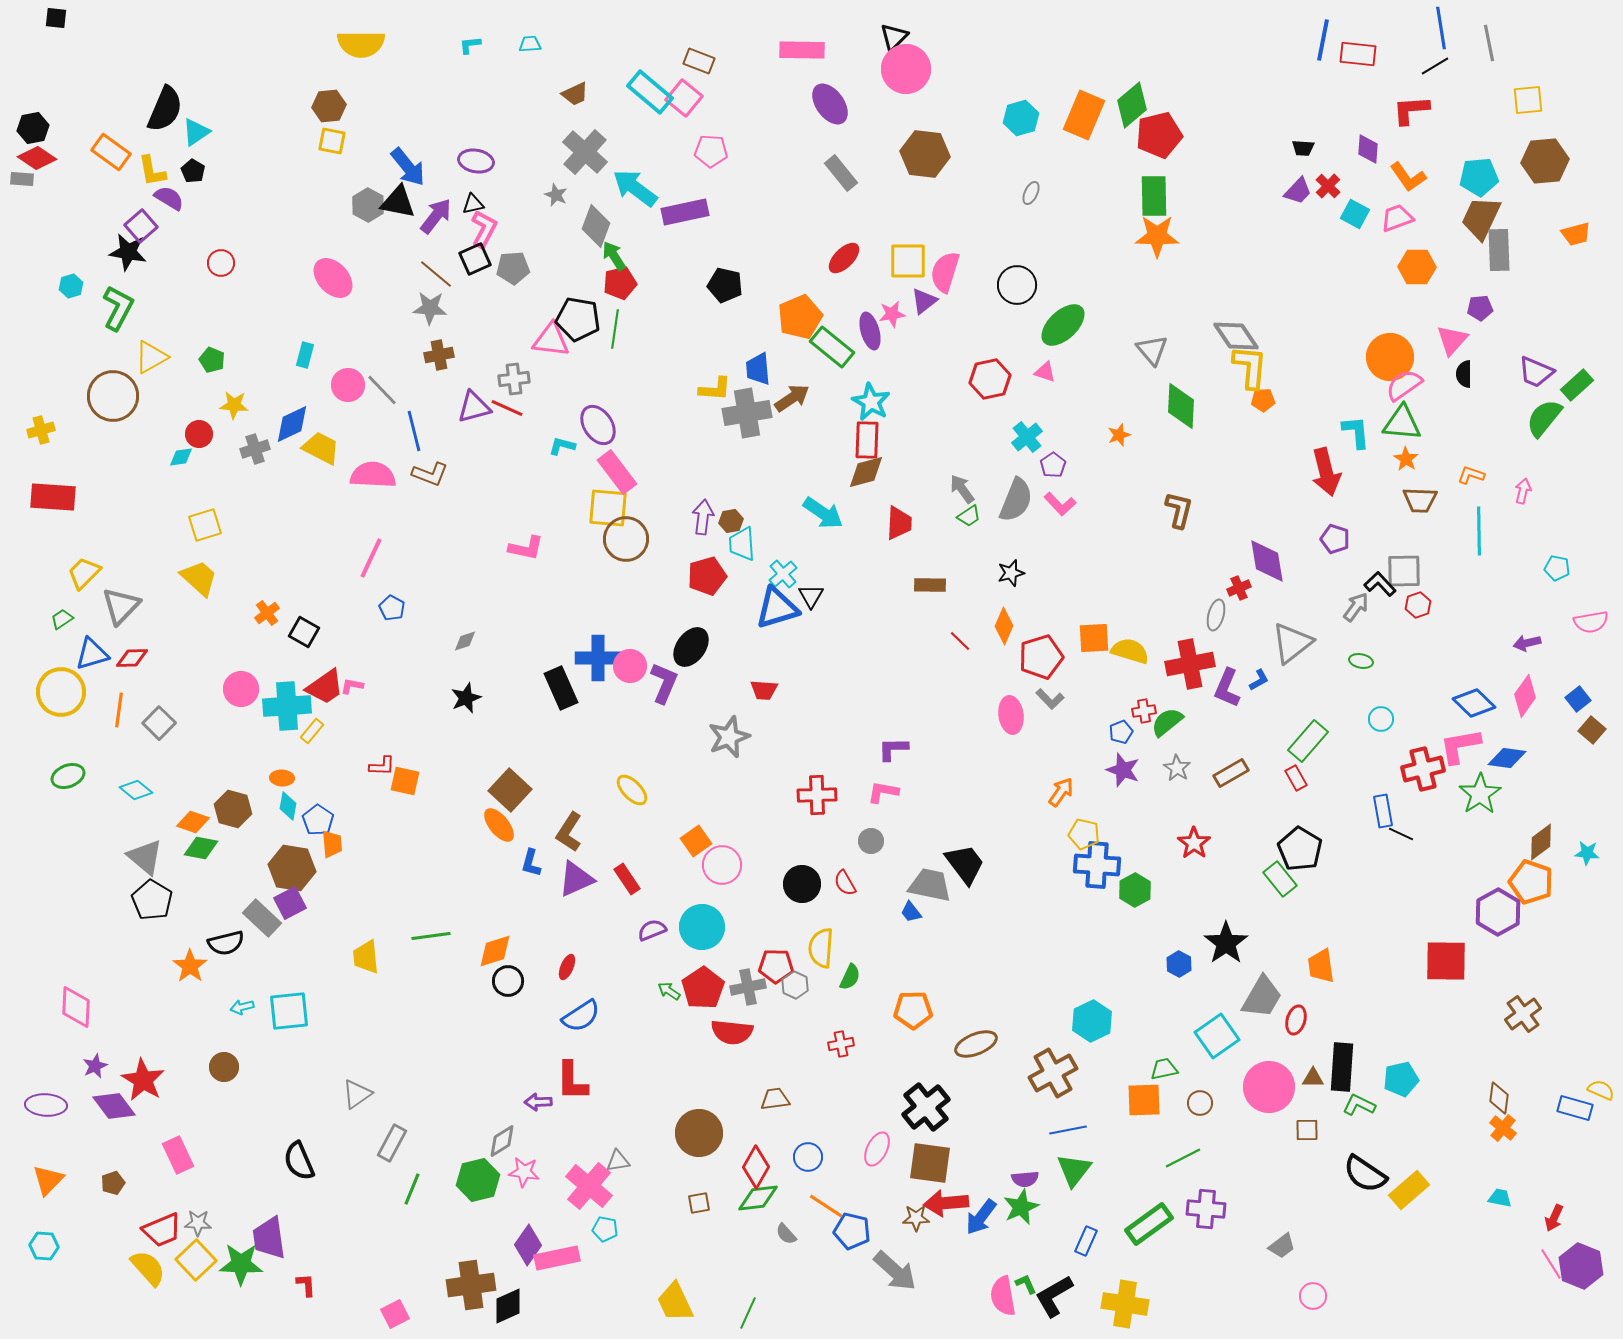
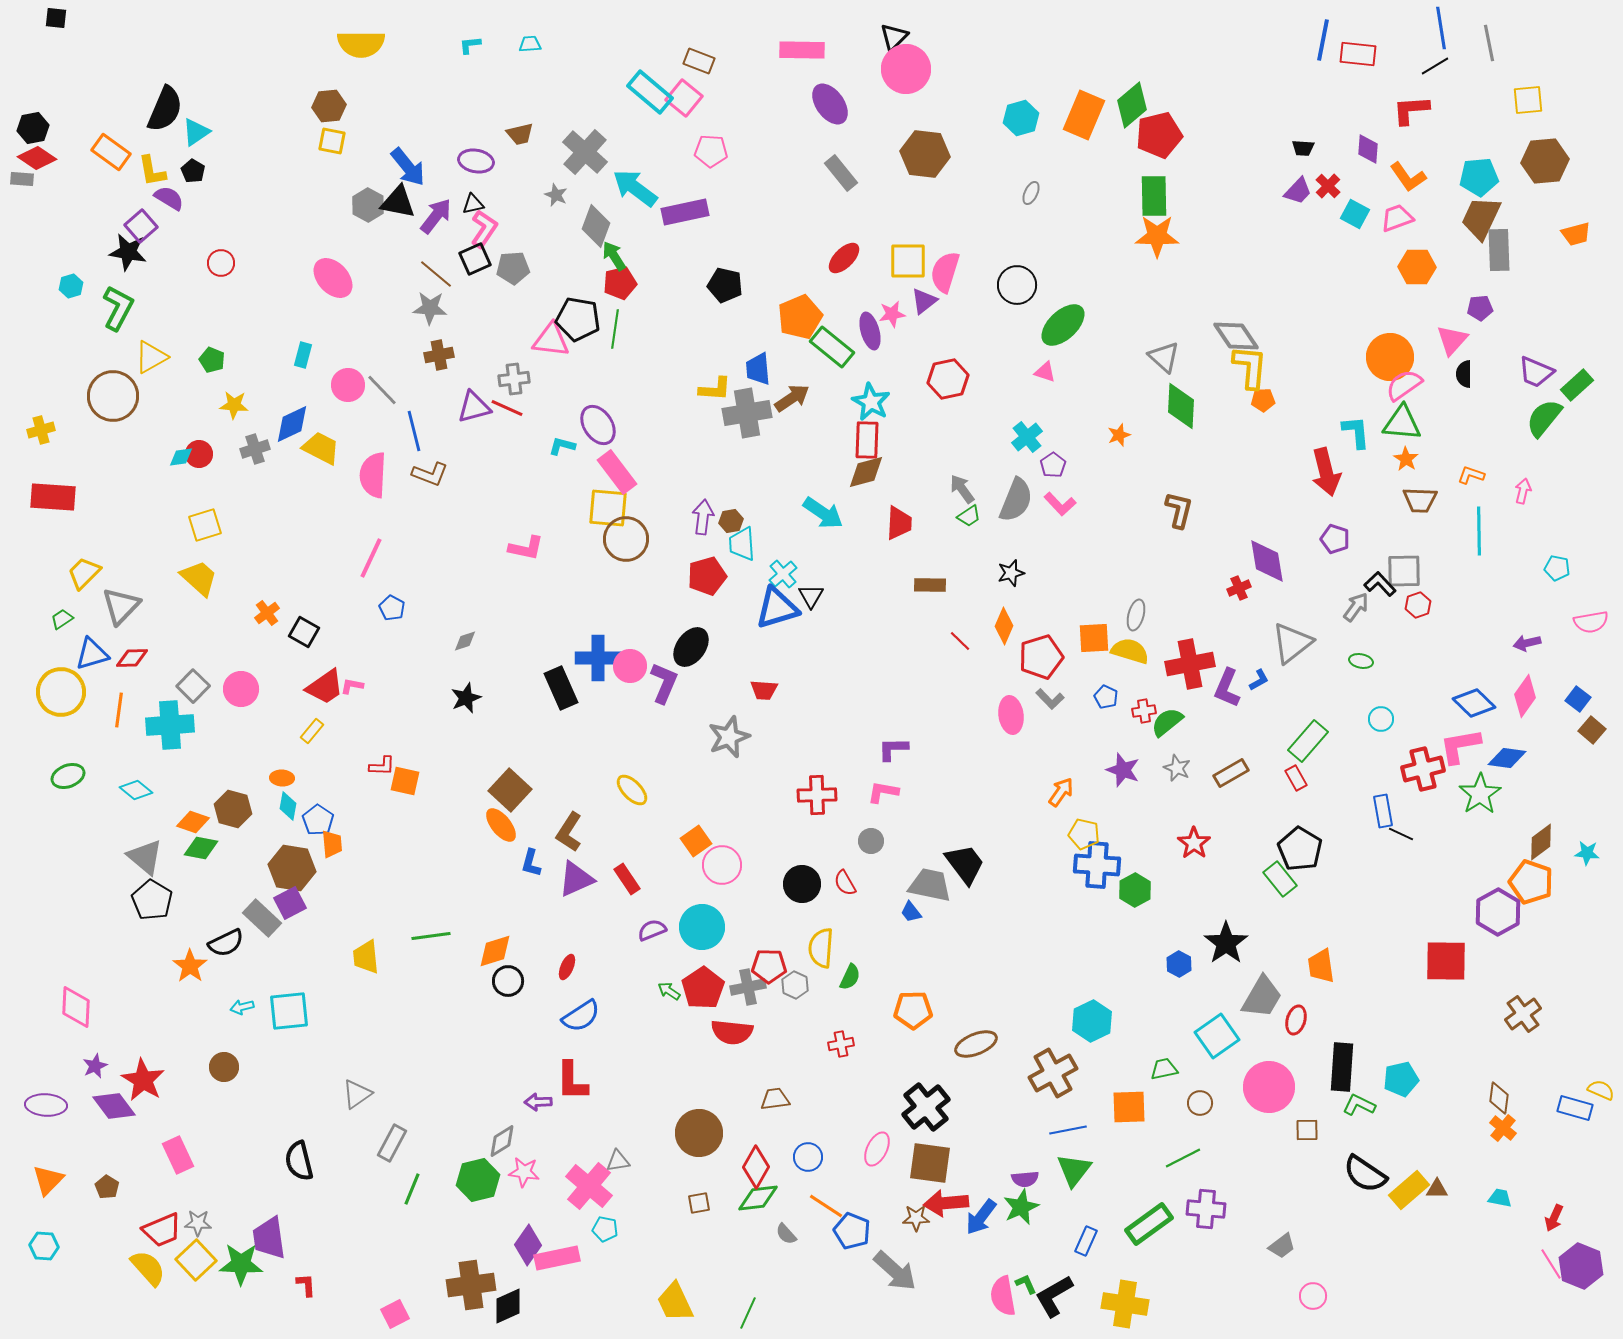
brown trapezoid at (575, 94): moved 55 px left, 40 px down; rotated 12 degrees clockwise
pink L-shape at (484, 229): rotated 6 degrees clockwise
gray triangle at (1152, 350): moved 12 px right, 7 px down; rotated 8 degrees counterclockwise
cyan rectangle at (305, 355): moved 2 px left
red hexagon at (990, 379): moved 42 px left
red circle at (199, 434): moved 20 px down
pink semicircle at (373, 475): rotated 90 degrees counterclockwise
gray ellipse at (1216, 615): moved 80 px left
blue square at (1578, 699): rotated 15 degrees counterclockwise
cyan cross at (287, 706): moved 117 px left, 19 px down
gray square at (159, 723): moved 34 px right, 37 px up
blue pentagon at (1121, 732): moved 15 px left, 35 px up; rotated 25 degrees counterclockwise
gray star at (1177, 768): rotated 8 degrees counterclockwise
orange ellipse at (499, 825): moved 2 px right
black semicircle at (226, 943): rotated 12 degrees counterclockwise
red pentagon at (776, 966): moved 7 px left
brown triangle at (1313, 1078): moved 124 px right, 111 px down
orange square at (1144, 1100): moved 15 px left, 7 px down
black semicircle at (299, 1161): rotated 9 degrees clockwise
brown pentagon at (113, 1183): moved 6 px left, 4 px down; rotated 20 degrees counterclockwise
blue pentagon at (852, 1231): rotated 9 degrees clockwise
